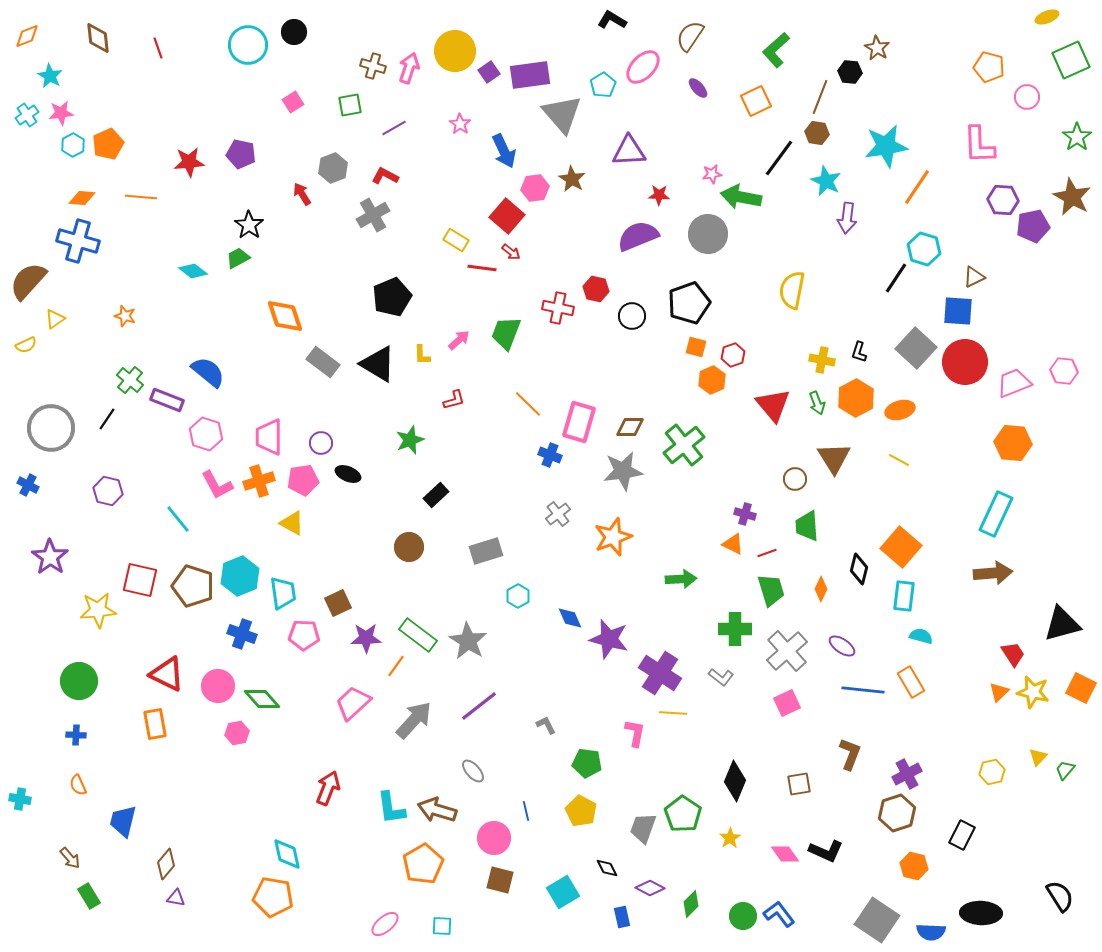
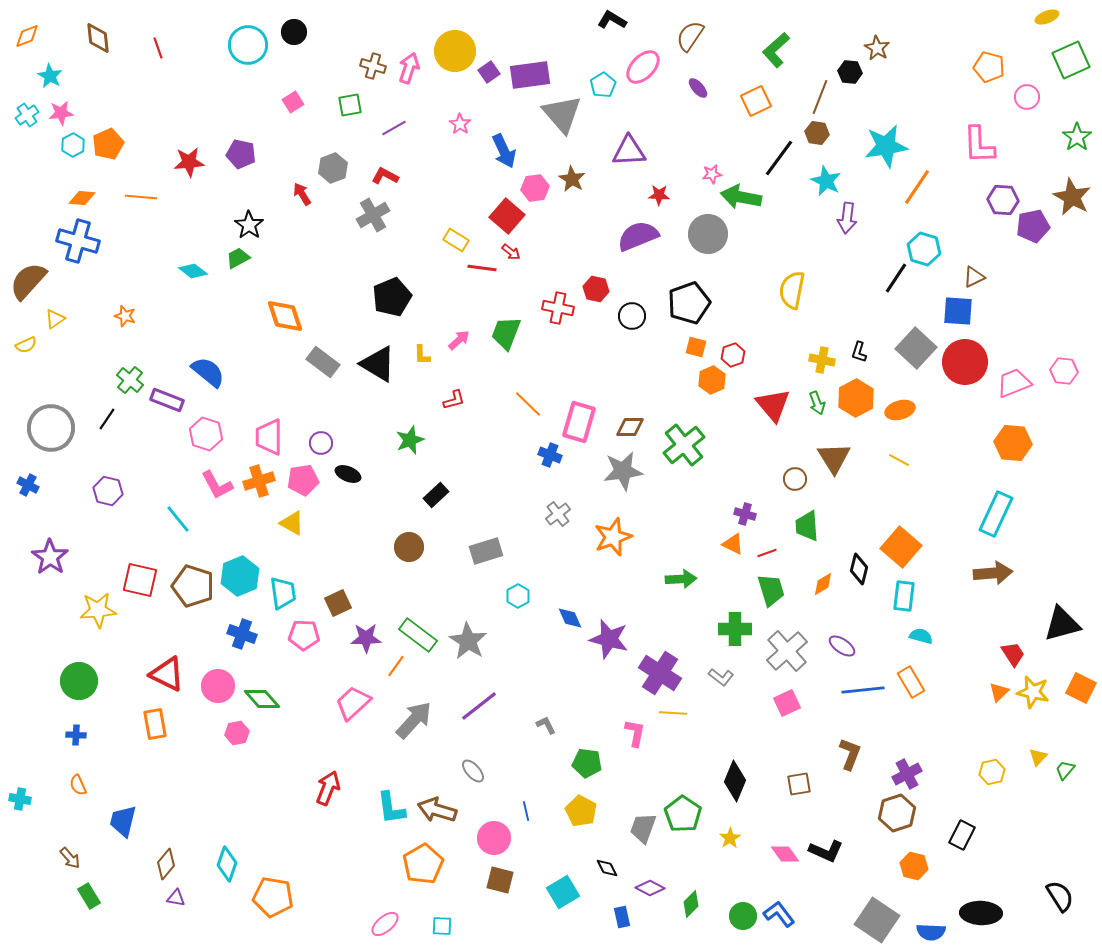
orange diamond at (821, 589): moved 2 px right, 5 px up; rotated 35 degrees clockwise
blue line at (863, 690): rotated 12 degrees counterclockwise
cyan diamond at (287, 854): moved 60 px left, 10 px down; rotated 32 degrees clockwise
